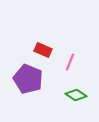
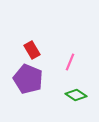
red rectangle: moved 11 px left; rotated 36 degrees clockwise
